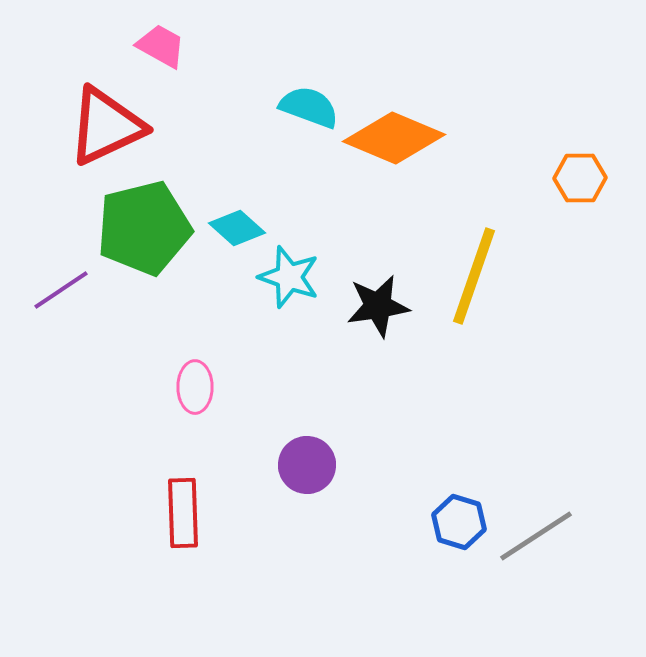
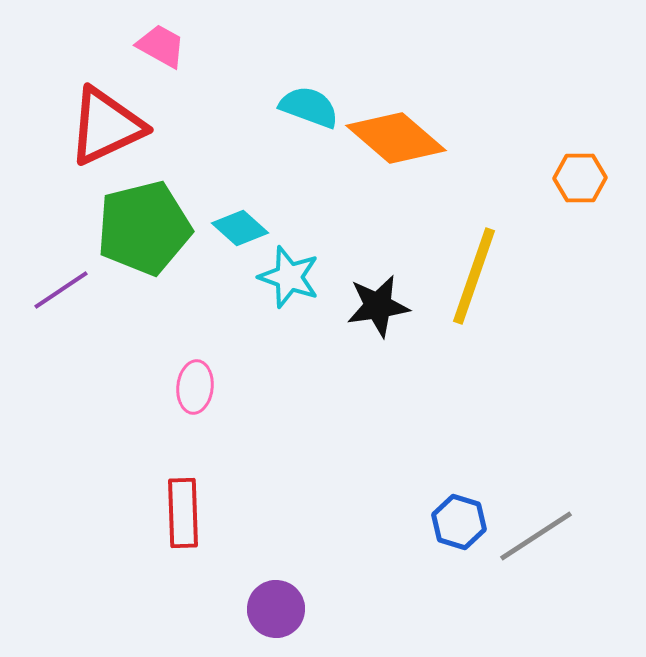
orange diamond: moved 2 px right; rotated 18 degrees clockwise
cyan diamond: moved 3 px right
pink ellipse: rotated 6 degrees clockwise
purple circle: moved 31 px left, 144 px down
